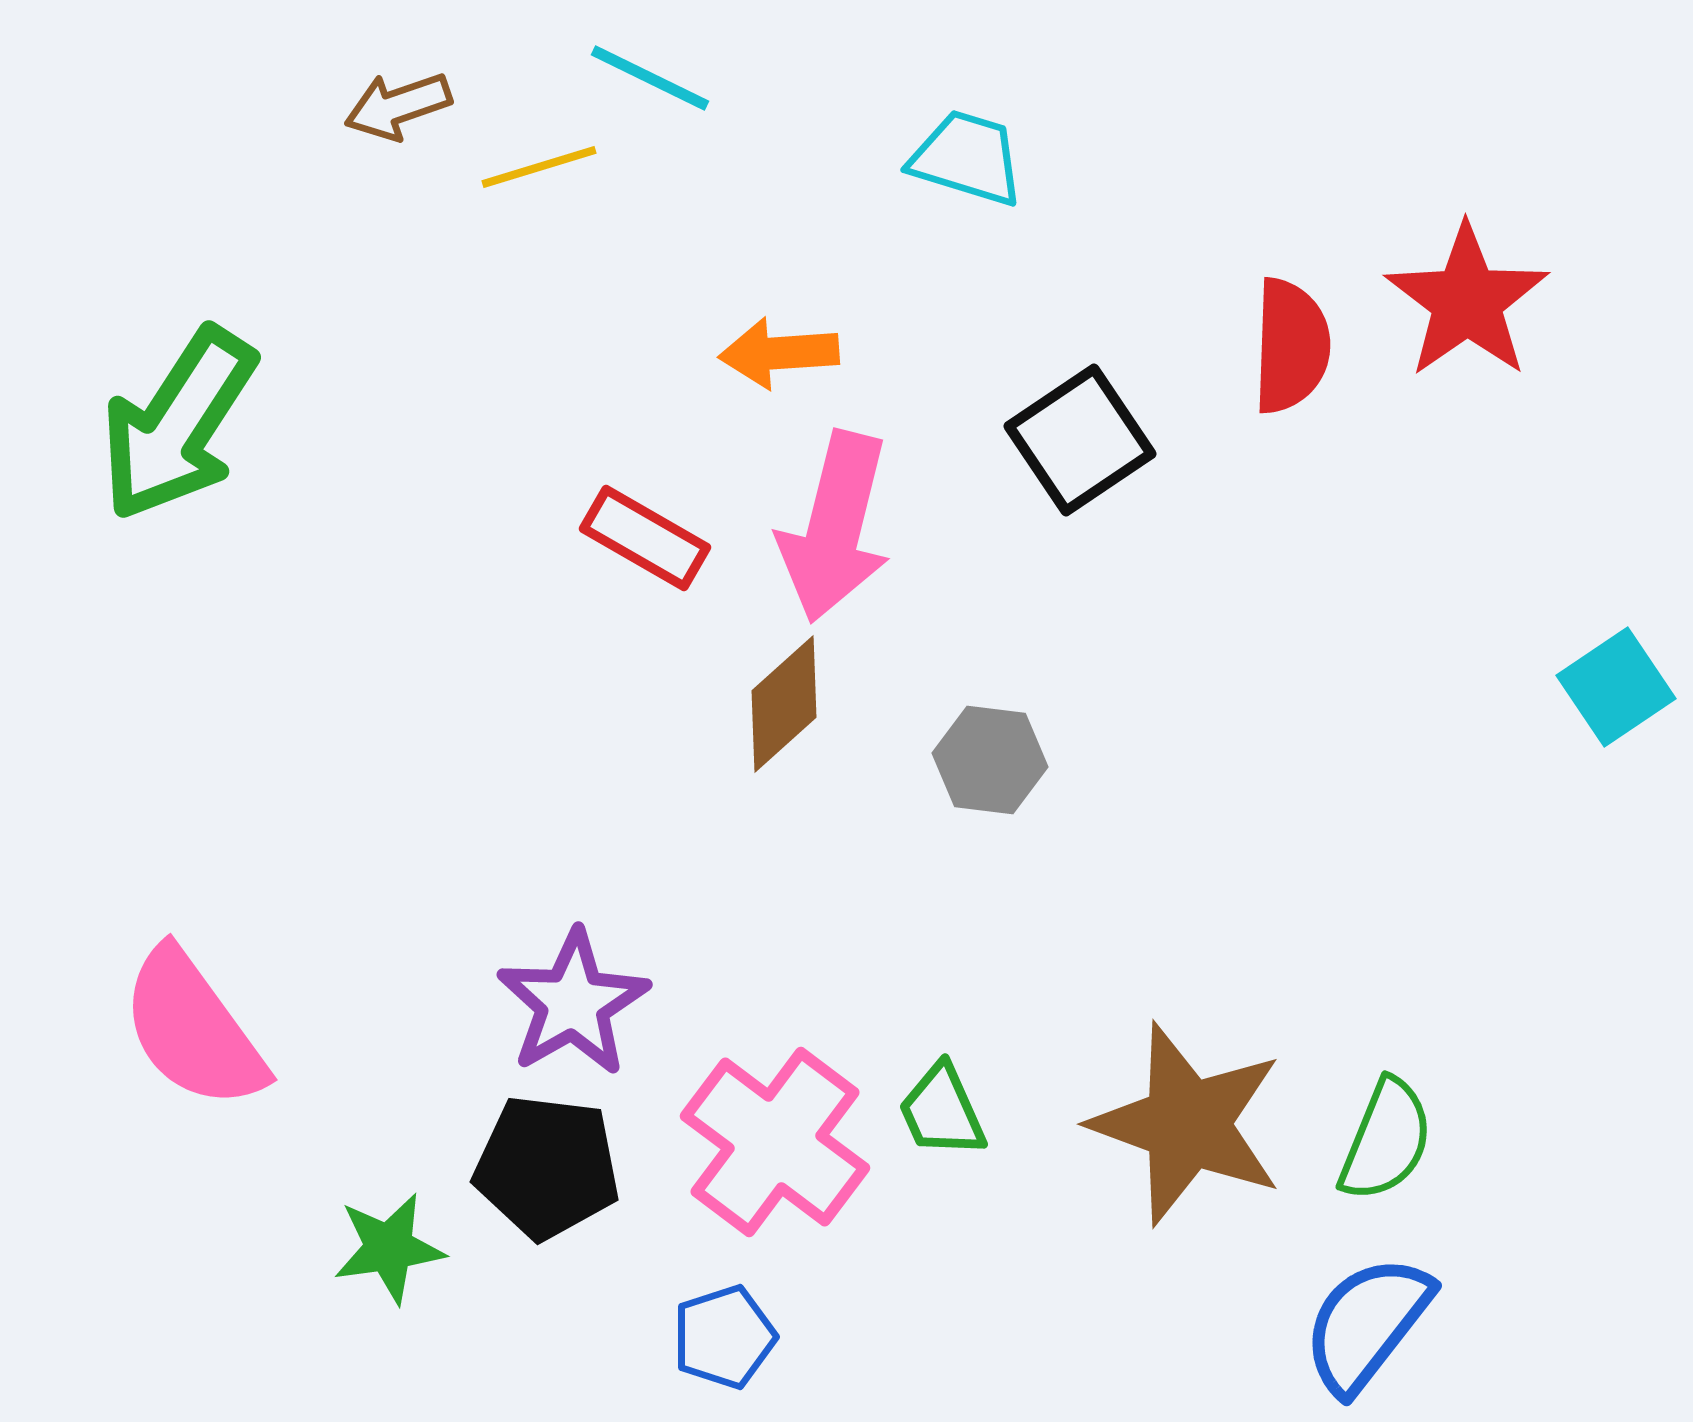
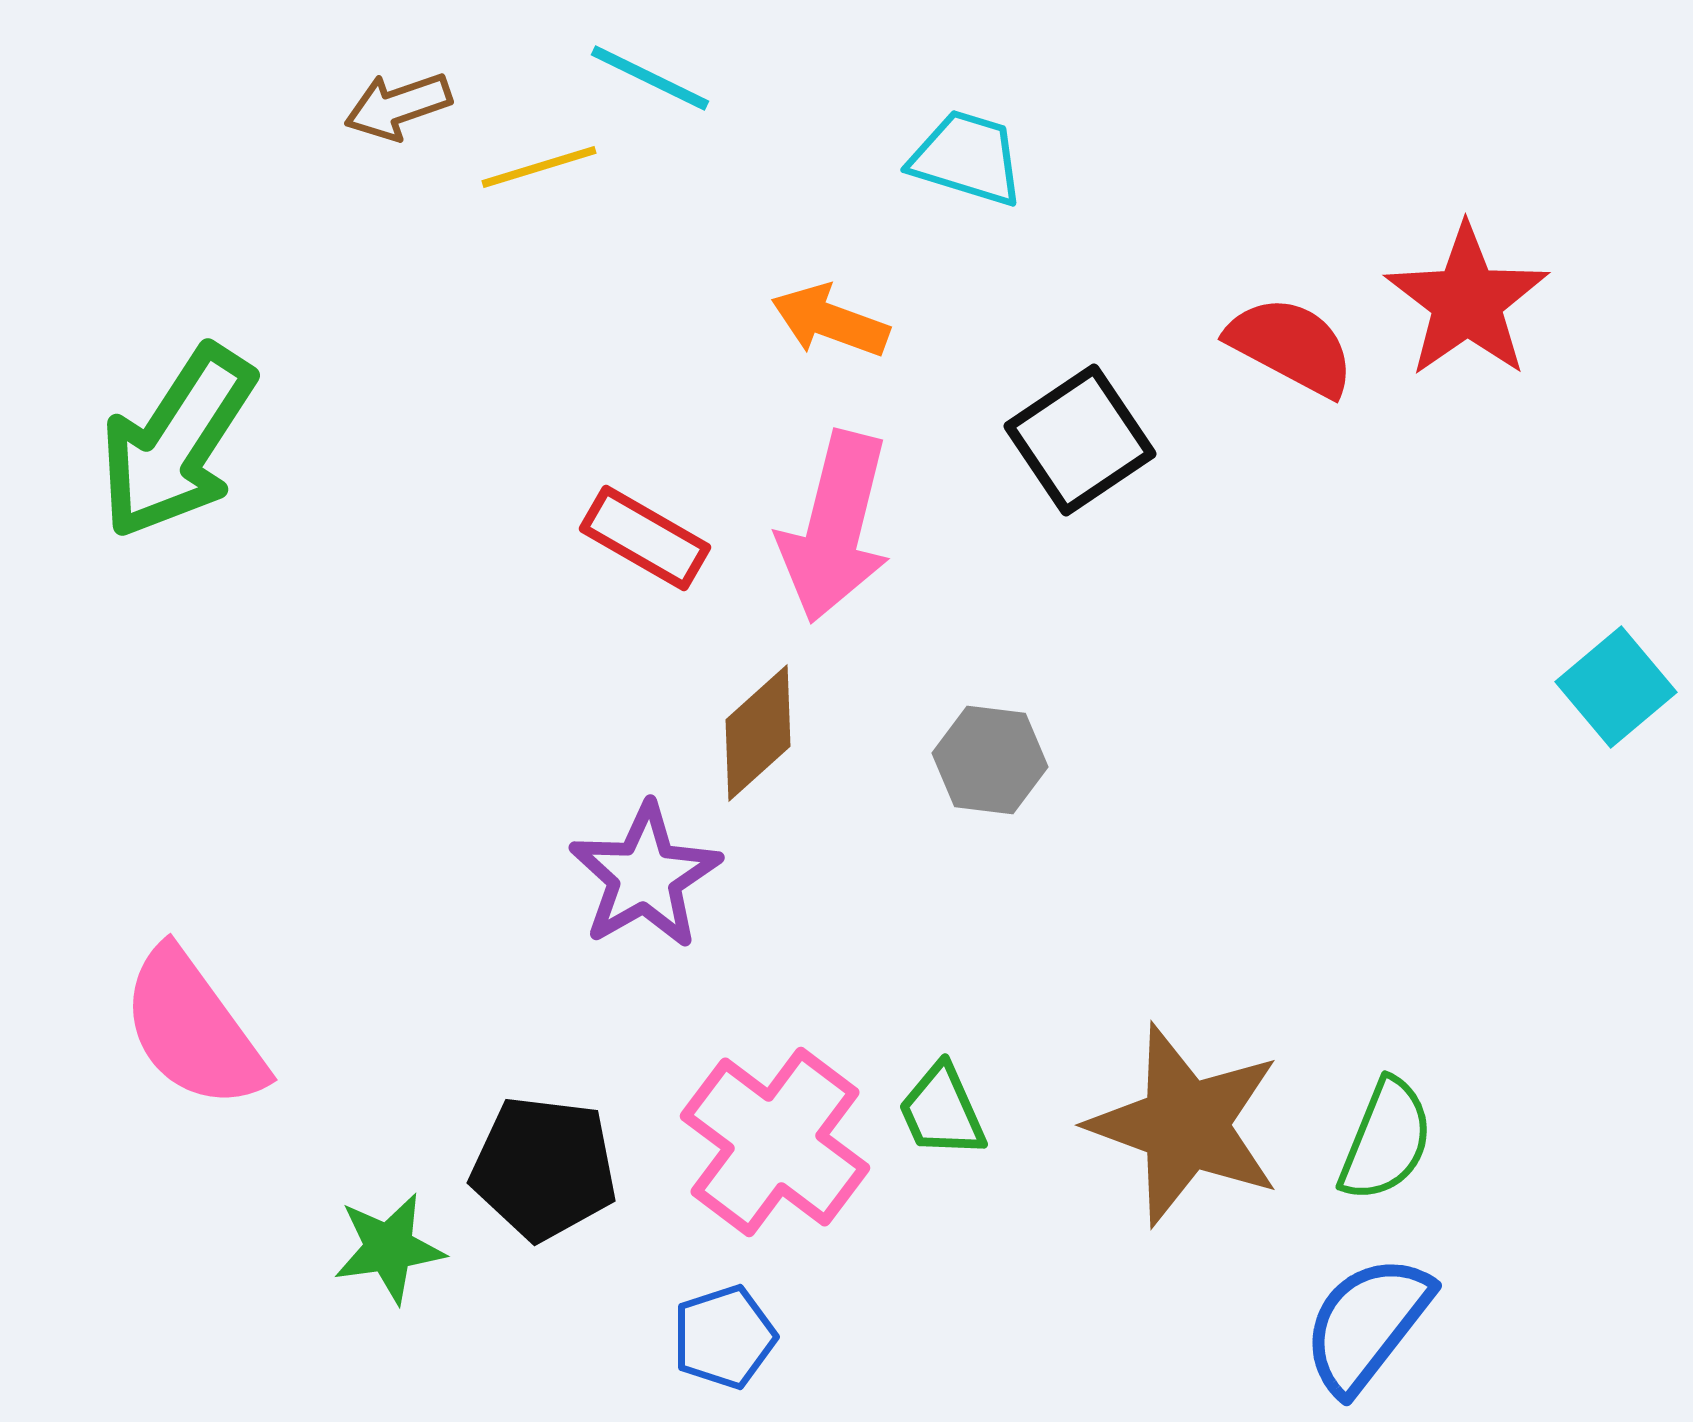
red semicircle: rotated 64 degrees counterclockwise
orange arrow: moved 51 px right, 32 px up; rotated 24 degrees clockwise
green arrow: moved 1 px left, 18 px down
cyan square: rotated 6 degrees counterclockwise
brown diamond: moved 26 px left, 29 px down
purple star: moved 72 px right, 127 px up
brown star: moved 2 px left, 1 px down
black pentagon: moved 3 px left, 1 px down
